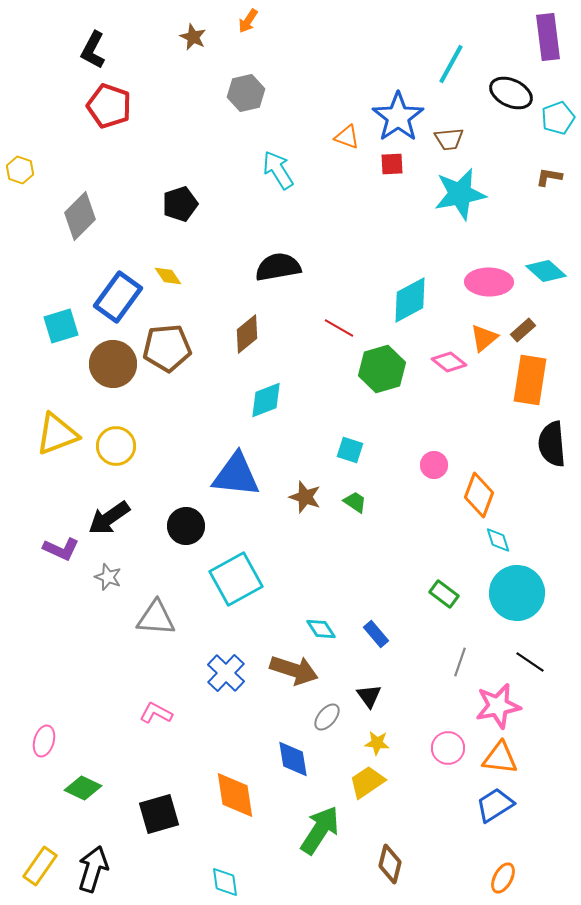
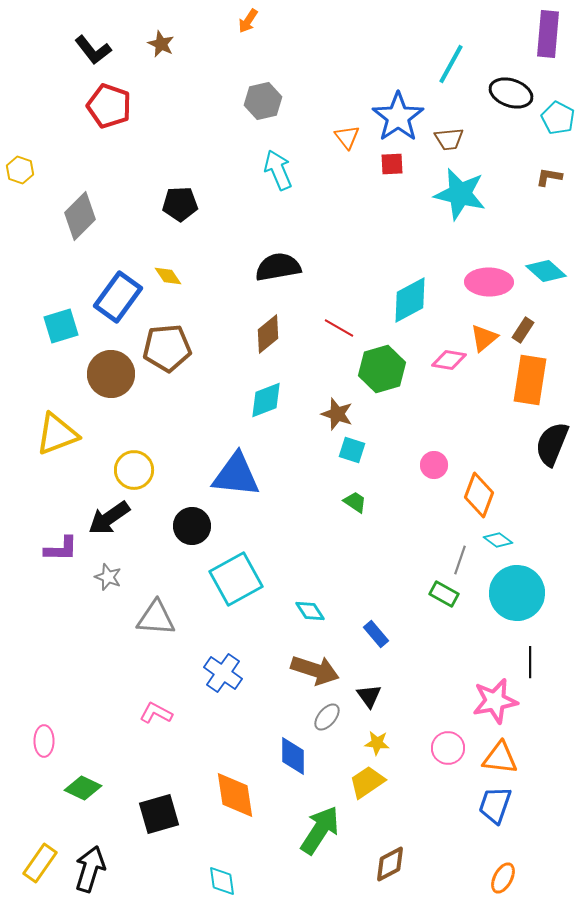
brown star at (193, 37): moved 32 px left, 7 px down
purple rectangle at (548, 37): moved 3 px up; rotated 12 degrees clockwise
black L-shape at (93, 50): rotated 66 degrees counterclockwise
gray hexagon at (246, 93): moved 17 px right, 8 px down
black ellipse at (511, 93): rotated 6 degrees counterclockwise
cyan pentagon at (558, 118): rotated 24 degrees counterclockwise
orange triangle at (347, 137): rotated 32 degrees clockwise
cyan arrow at (278, 170): rotated 9 degrees clockwise
cyan star at (460, 194): rotated 24 degrees clockwise
black pentagon at (180, 204): rotated 16 degrees clockwise
brown rectangle at (523, 330): rotated 15 degrees counterclockwise
brown diamond at (247, 334): moved 21 px right
pink diamond at (449, 362): moved 2 px up; rotated 28 degrees counterclockwise
brown circle at (113, 364): moved 2 px left, 10 px down
black semicircle at (552, 444): rotated 27 degrees clockwise
yellow circle at (116, 446): moved 18 px right, 24 px down
cyan square at (350, 450): moved 2 px right
brown star at (305, 497): moved 32 px right, 83 px up
black circle at (186, 526): moved 6 px right
cyan diamond at (498, 540): rotated 36 degrees counterclockwise
purple L-shape at (61, 549): rotated 24 degrees counterclockwise
green rectangle at (444, 594): rotated 8 degrees counterclockwise
cyan diamond at (321, 629): moved 11 px left, 18 px up
gray line at (460, 662): moved 102 px up
black line at (530, 662): rotated 56 degrees clockwise
brown arrow at (294, 670): moved 21 px right
blue cross at (226, 673): moved 3 px left; rotated 9 degrees counterclockwise
pink star at (498, 706): moved 3 px left, 5 px up
pink ellipse at (44, 741): rotated 16 degrees counterclockwise
blue diamond at (293, 759): moved 3 px up; rotated 9 degrees clockwise
blue trapezoid at (495, 805): rotated 39 degrees counterclockwise
brown diamond at (390, 864): rotated 48 degrees clockwise
yellow rectangle at (40, 866): moved 3 px up
black arrow at (93, 869): moved 3 px left
cyan diamond at (225, 882): moved 3 px left, 1 px up
